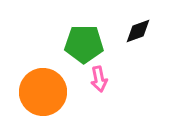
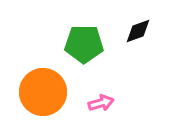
pink arrow: moved 2 px right, 24 px down; rotated 95 degrees counterclockwise
